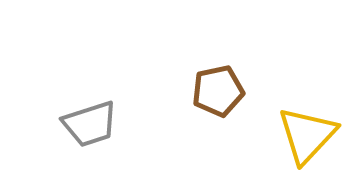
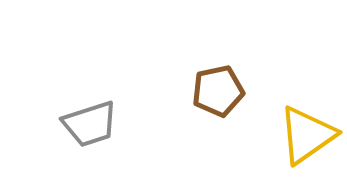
yellow triangle: rotated 12 degrees clockwise
